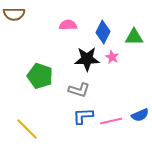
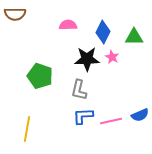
brown semicircle: moved 1 px right
gray L-shape: rotated 85 degrees clockwise
yellow line: rotated 55 degrees clockwise
